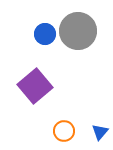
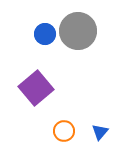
purple square: moved 1 px right, 2 px down
